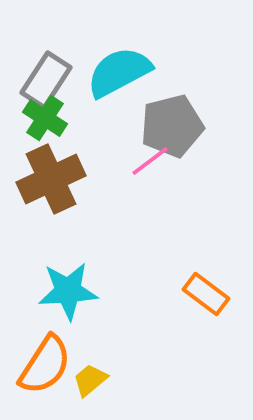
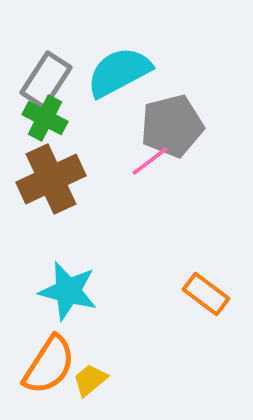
green cross: rotated 6 degrees counterclockwise
cyan star: rotated 18 degrees clockwise
orange semicircle: moved 4 px right
